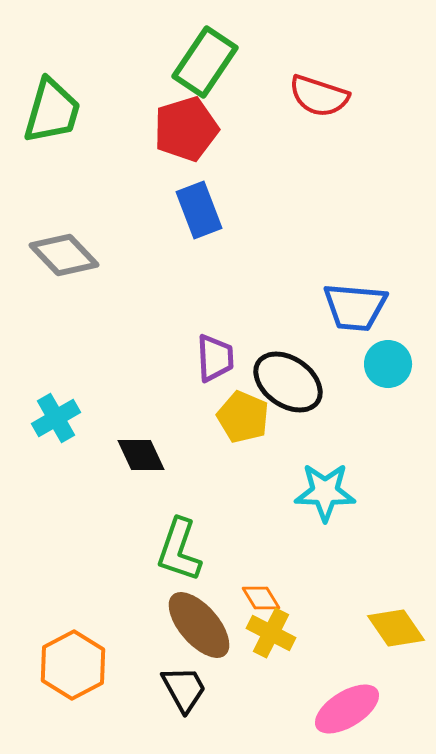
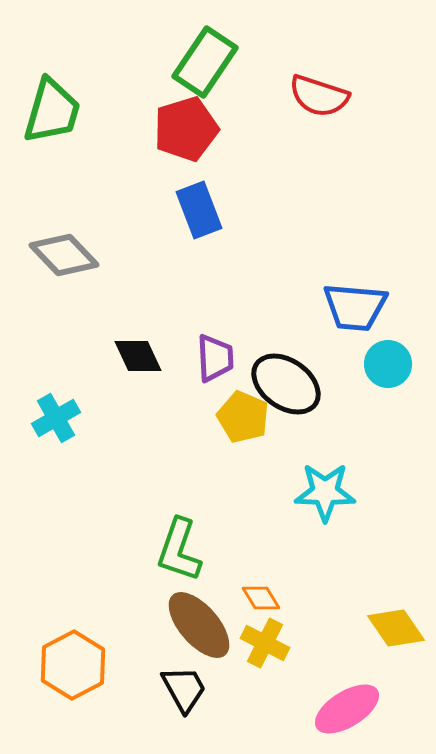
black ellipse: moved 2 px left, 2 px down
black diamond: moved 3 px left, 99 px up
yellow cross: moved 6 px left, 10 px down
